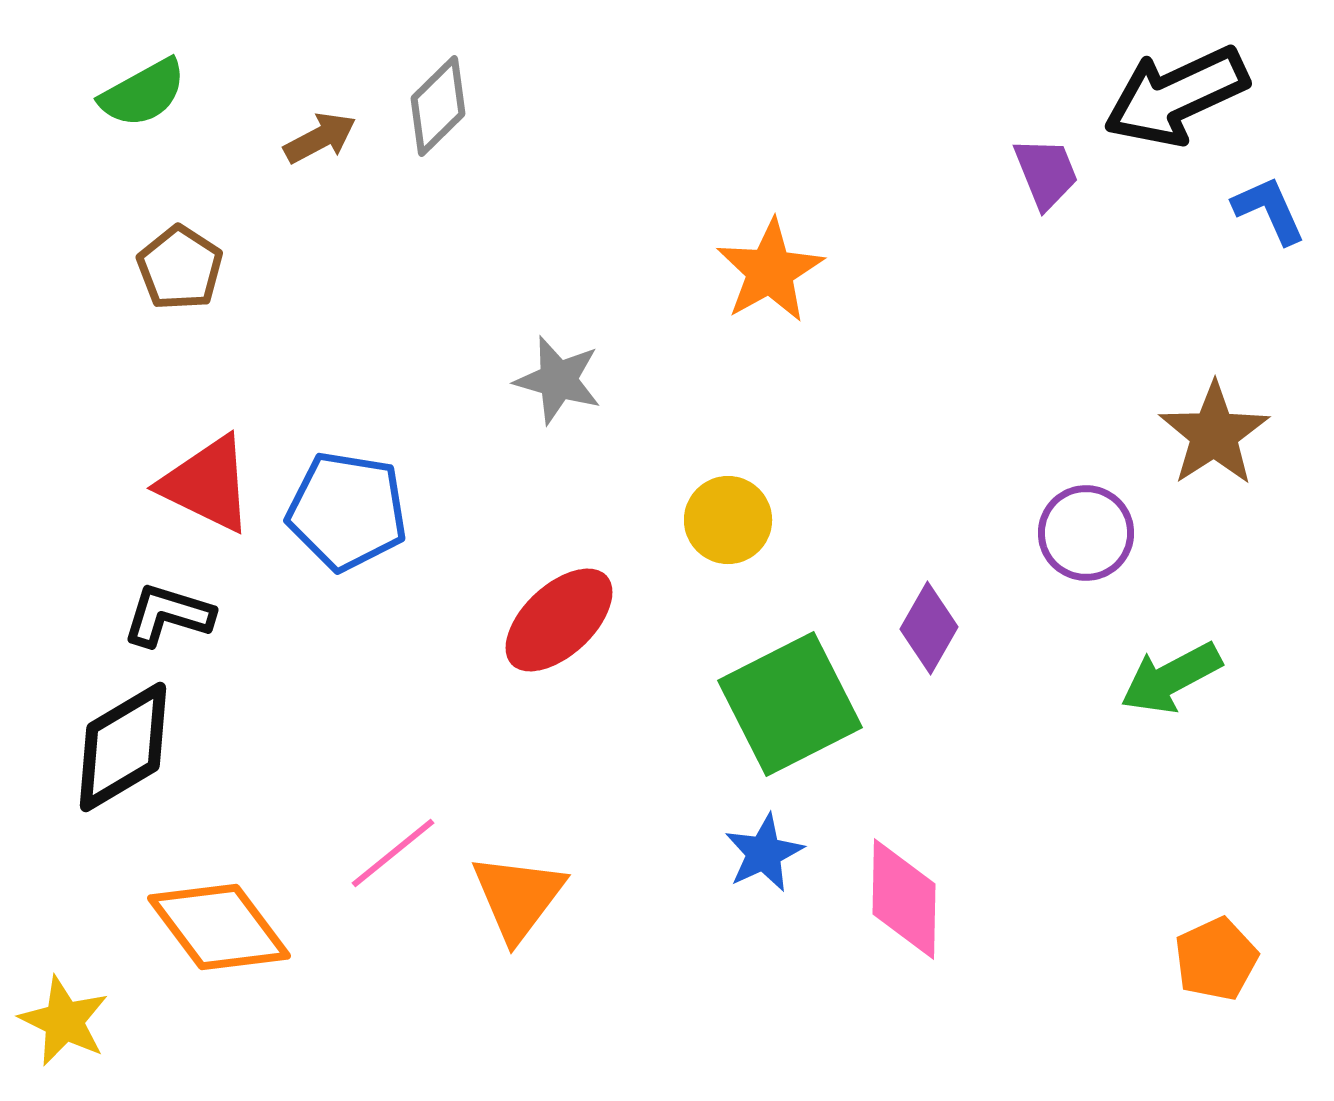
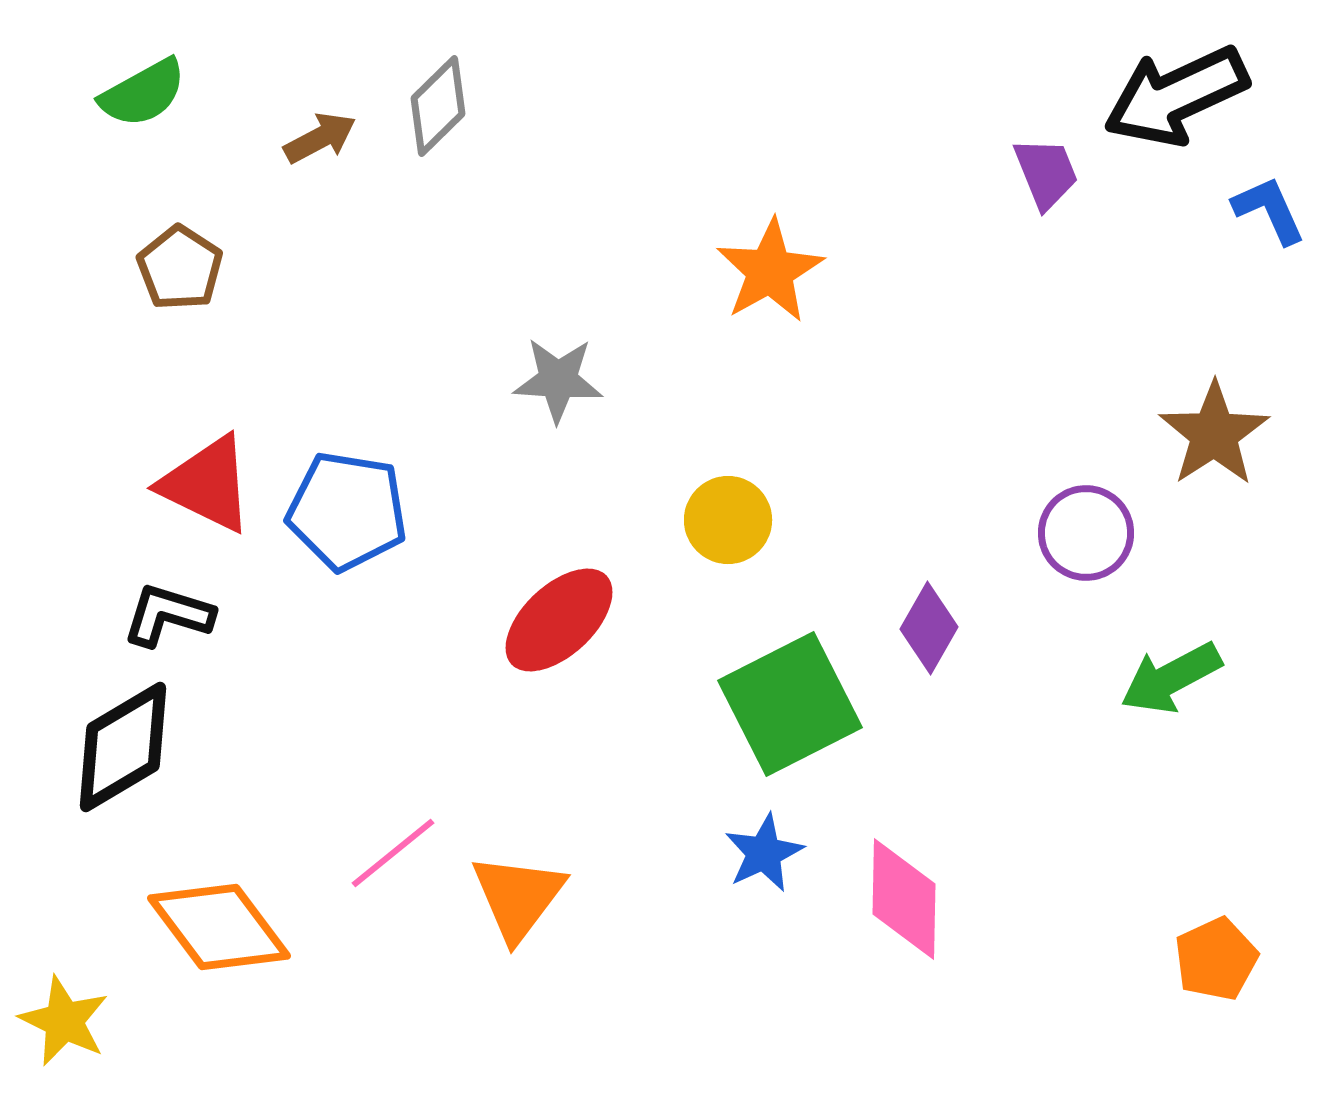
gray star: rotated 12 degrees counterclockwise
